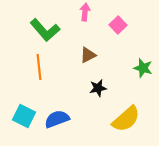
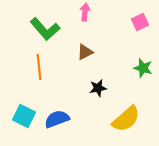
pink square: moved 22 px right, 3 px up; rotated 18 degrees clockwise
green L-shape: moved 1 px up
brown triangle: moved 3 px left, 3 px up
